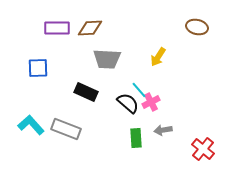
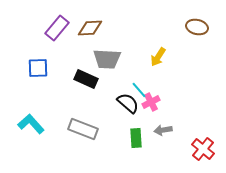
purple rectangle: rotated 50 degrees counterclockwise
black rectangle: moved 13 px up
cyan L-shape: moved 1 px up
gray rectangle: moved 17 px right
